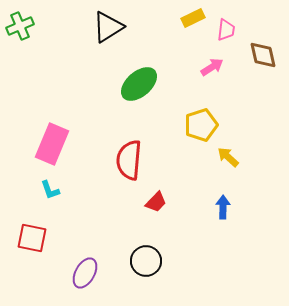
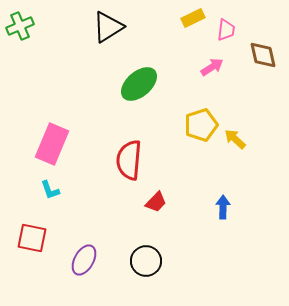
yellow arrow: moved 7 px right, 18 px up
purple ellipse: moved 1 px left, 13 px up
